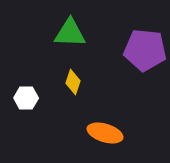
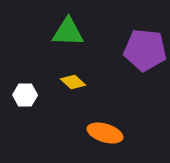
green triangle: moved 2 px left, 1 px up
yellow diamond: rotated 65 degrees counterclockwise
white hexagon: moved 1 px left, 3 px up
